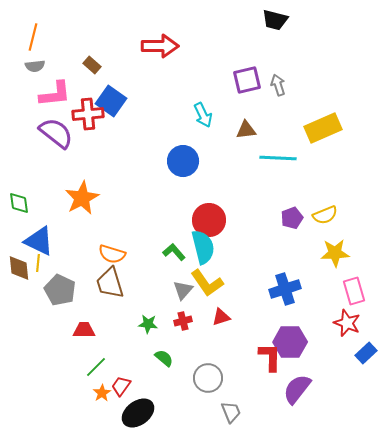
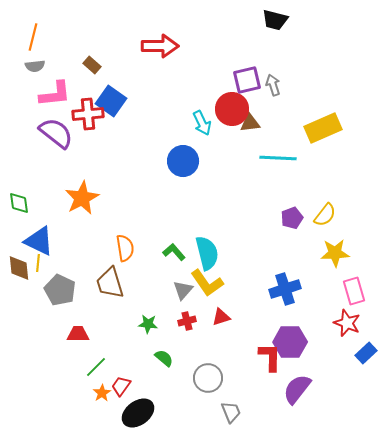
gray arrow at (278, 85): moved 5 px left
cyan arrow at (203, 115): moved 1 px left, 8 px down
brown triangle at (246, 130): moved 4 px right, 7 px up
yellow semicircle at (325, 215): rotated 30 degrees counterclockwise
red circle at (209, 220): moved 23 px right, 111 px up
cyan semicircle at (203, 247): moved 4 px right, 6 px down
orange semicircle at (112, 254): moved 13 px right, 6 px up; rotated 116 degrees counterclockwise
red cross at (183, 321): moved 4 px right
red trapezoid at (84, 330): moved 6 px left, 4 px down
